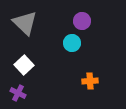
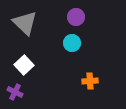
purple circle: moved 6 px left, 4 px up
purple cross: moved 3 px left, 1 px up
